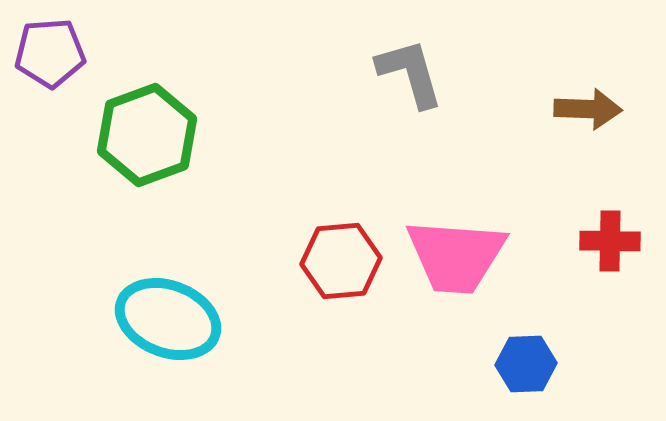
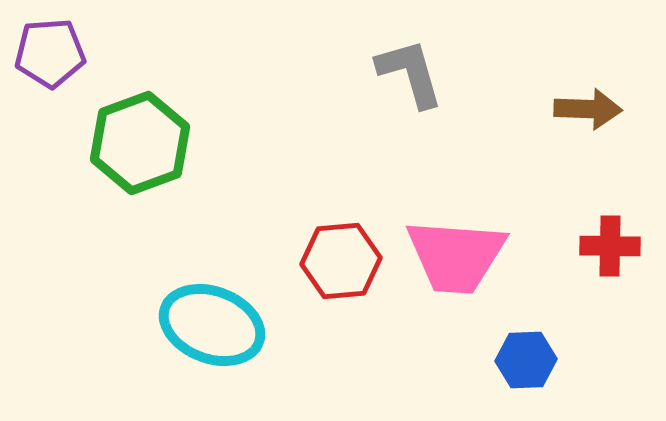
green hexagon: moved 7 px left, 8 px down
red cross: moved 5 px down
cyan ellipse: moved 44 px right, 6 px down
blue hexagon: moved 4 px up
